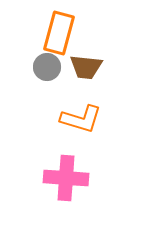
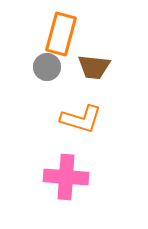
orange rectangle: moved 2 px right, 1 px down
brown trapezoid: moved 8 px right
pink cross: moved 1 px up
